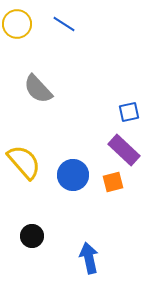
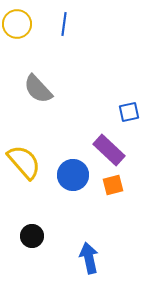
blue line: rotated 65 degrees clockwise
purple rectangle: moved 15 px left
orange square: moved 3 px down
